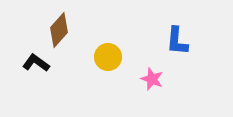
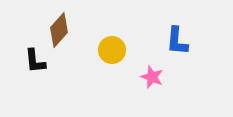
yellow circle: moved 4 px right, 7 px up
black L-shape: moved 1 px left, 2 px up; rotated 132 degrees counterclockwise
pink star: moved 2 px up
